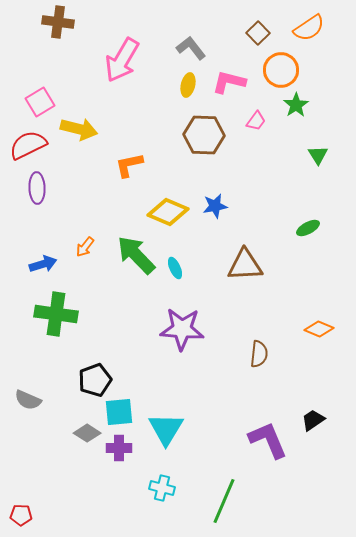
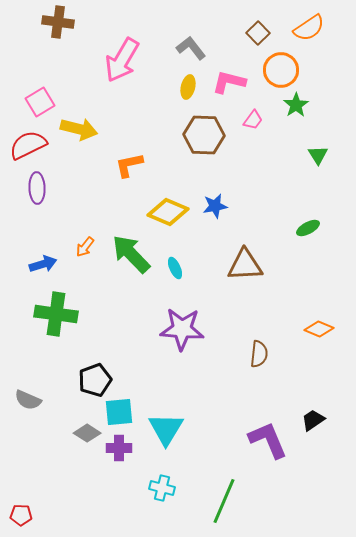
yellow ellipse: moved 2 px down
pink trapezoid: moved 3 px left, 1 px up
green arrow: moved 5 px left, 1 px up
